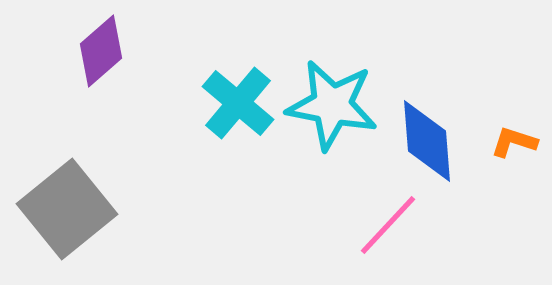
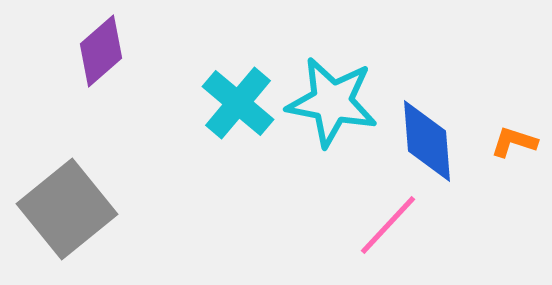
cyan star: moved 3 px up
